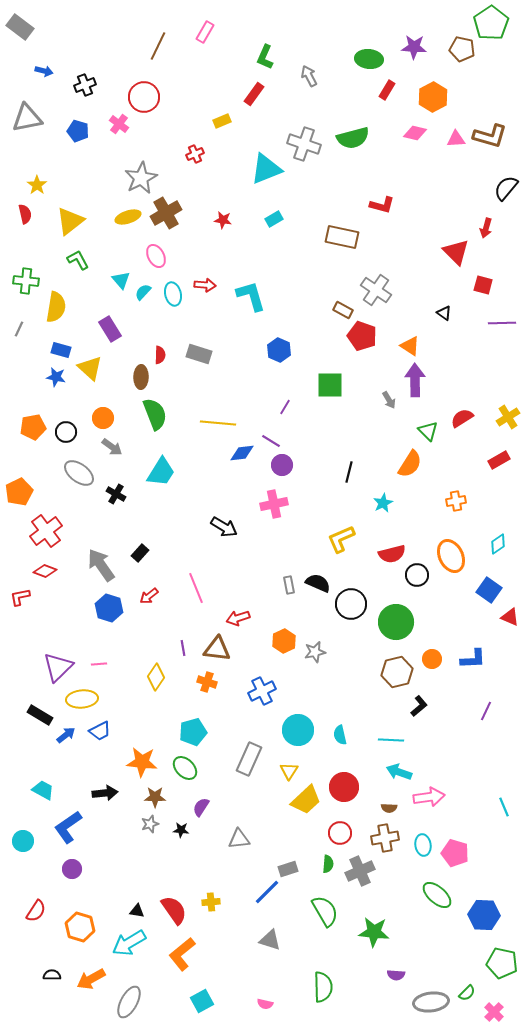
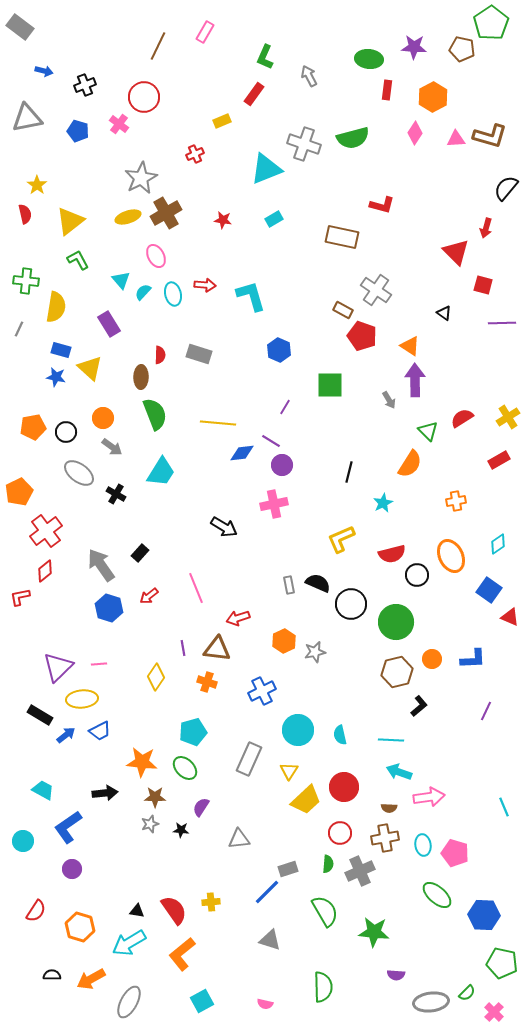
red rectangle at (387, 90): rotated 24 degrees counterclockwise
pink diamond at (415, 133): rotated 70 degrees counterclockwise
purple rectangle at (110, 329): moved 1 px left, 5 px up
red diamond at (45, 571): rotated 60 degrees counterclockwise
